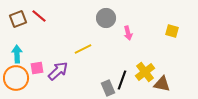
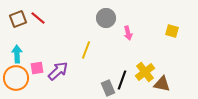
red line: moved 1 px left, 2 px down
yellow line: moved 3 px right, 1 px down; rotated 42 degrees counterclockwise
